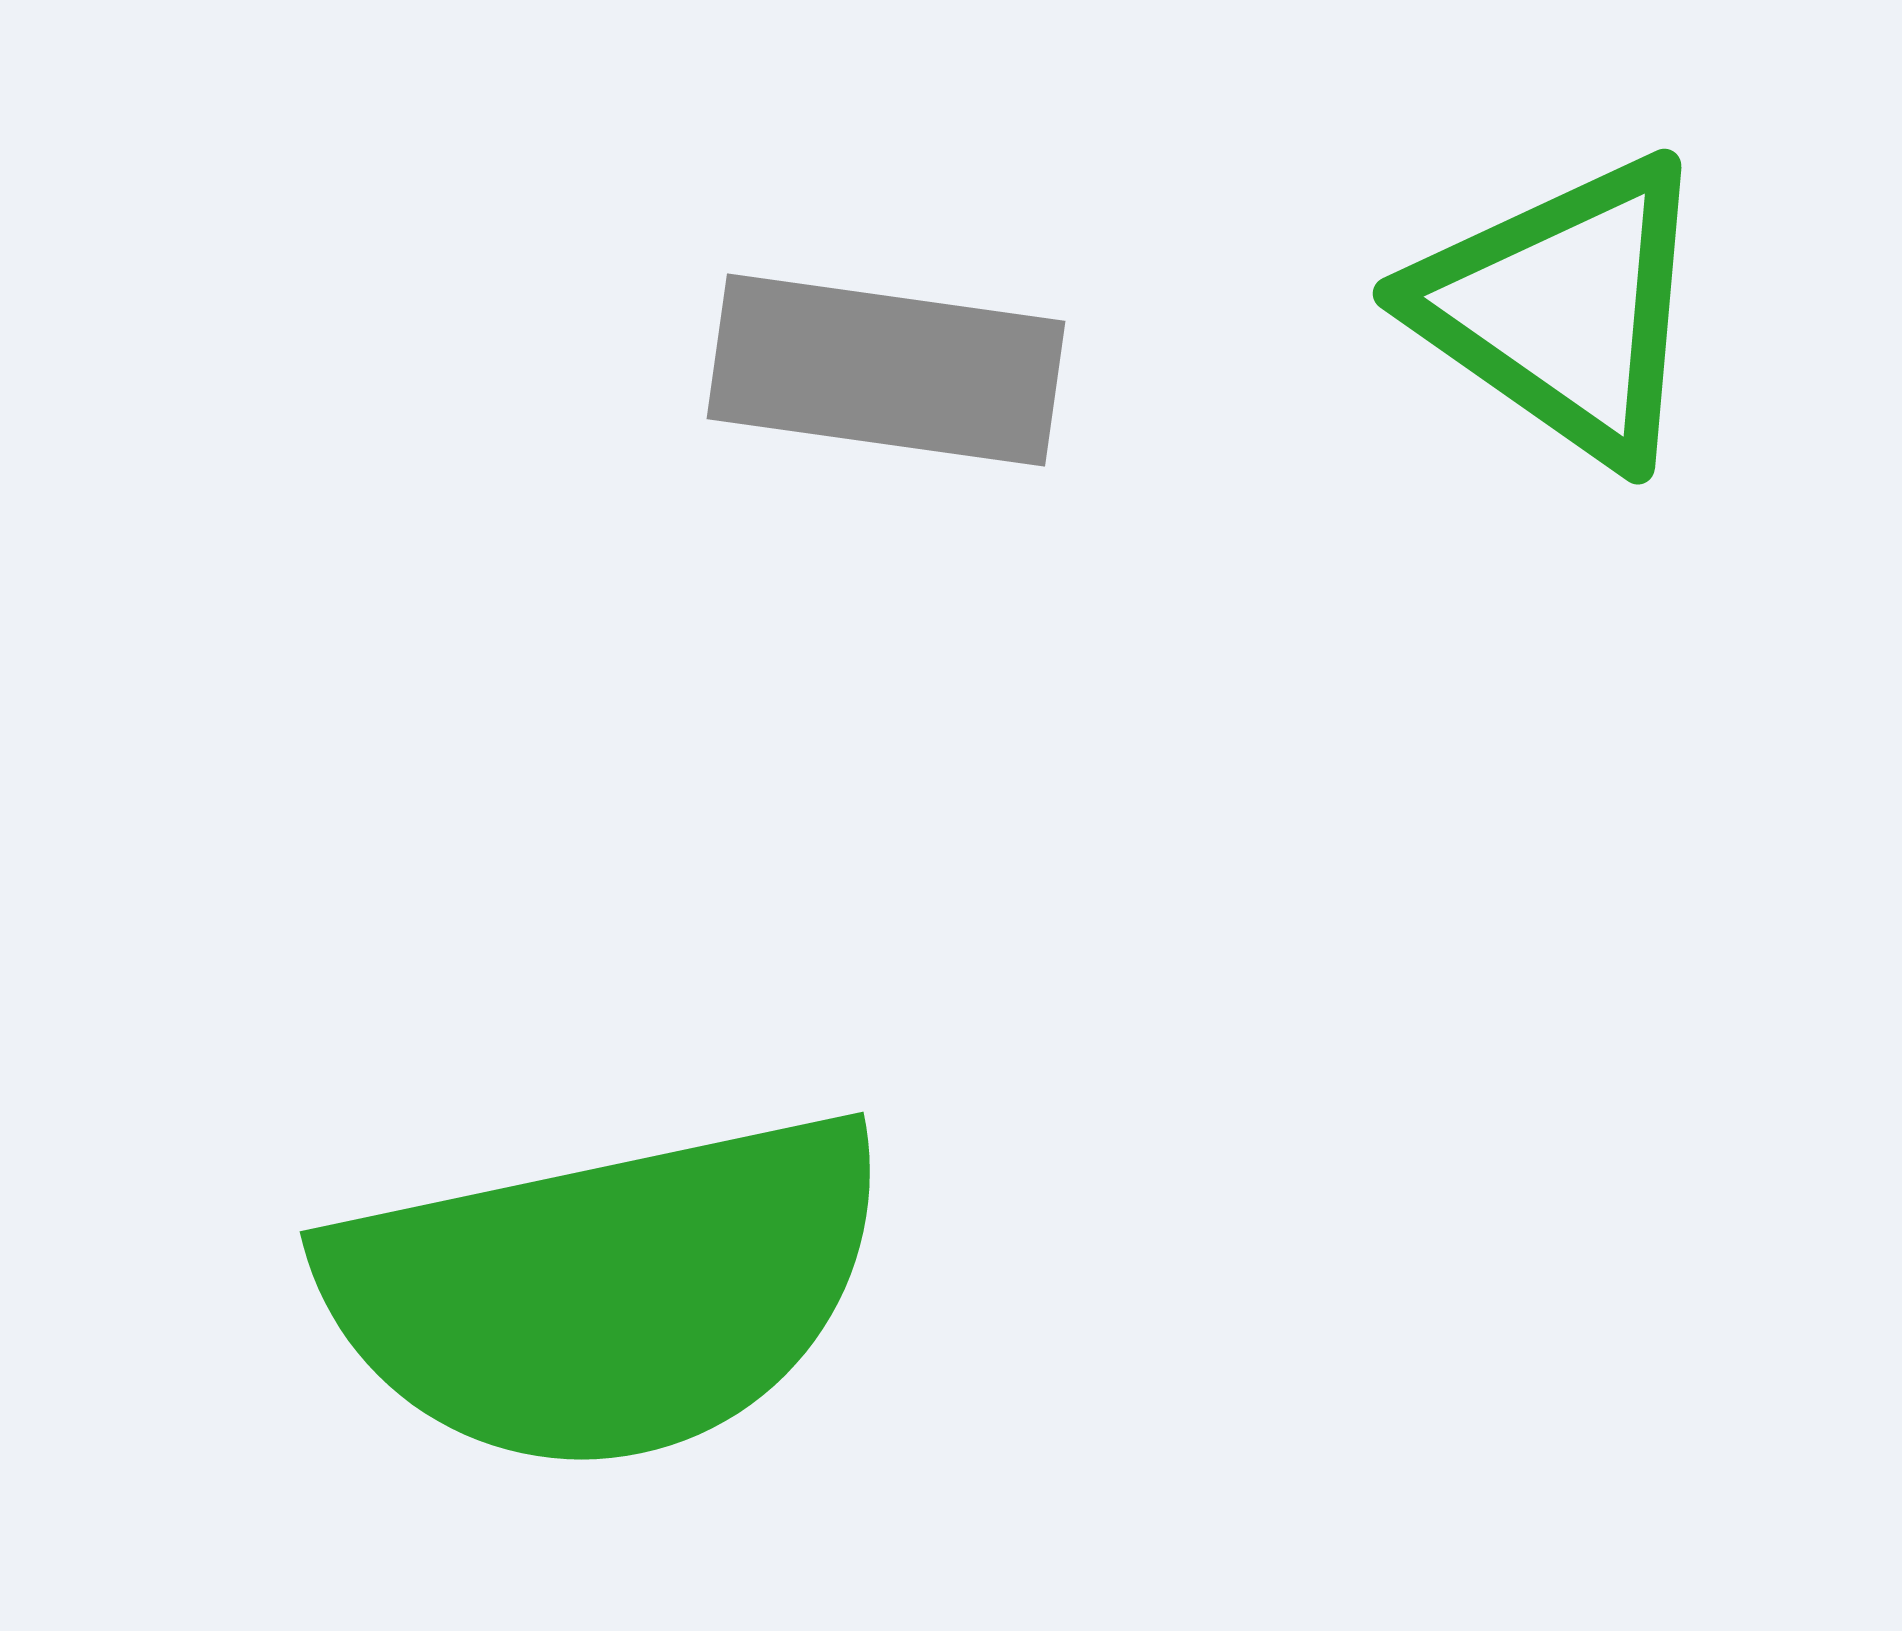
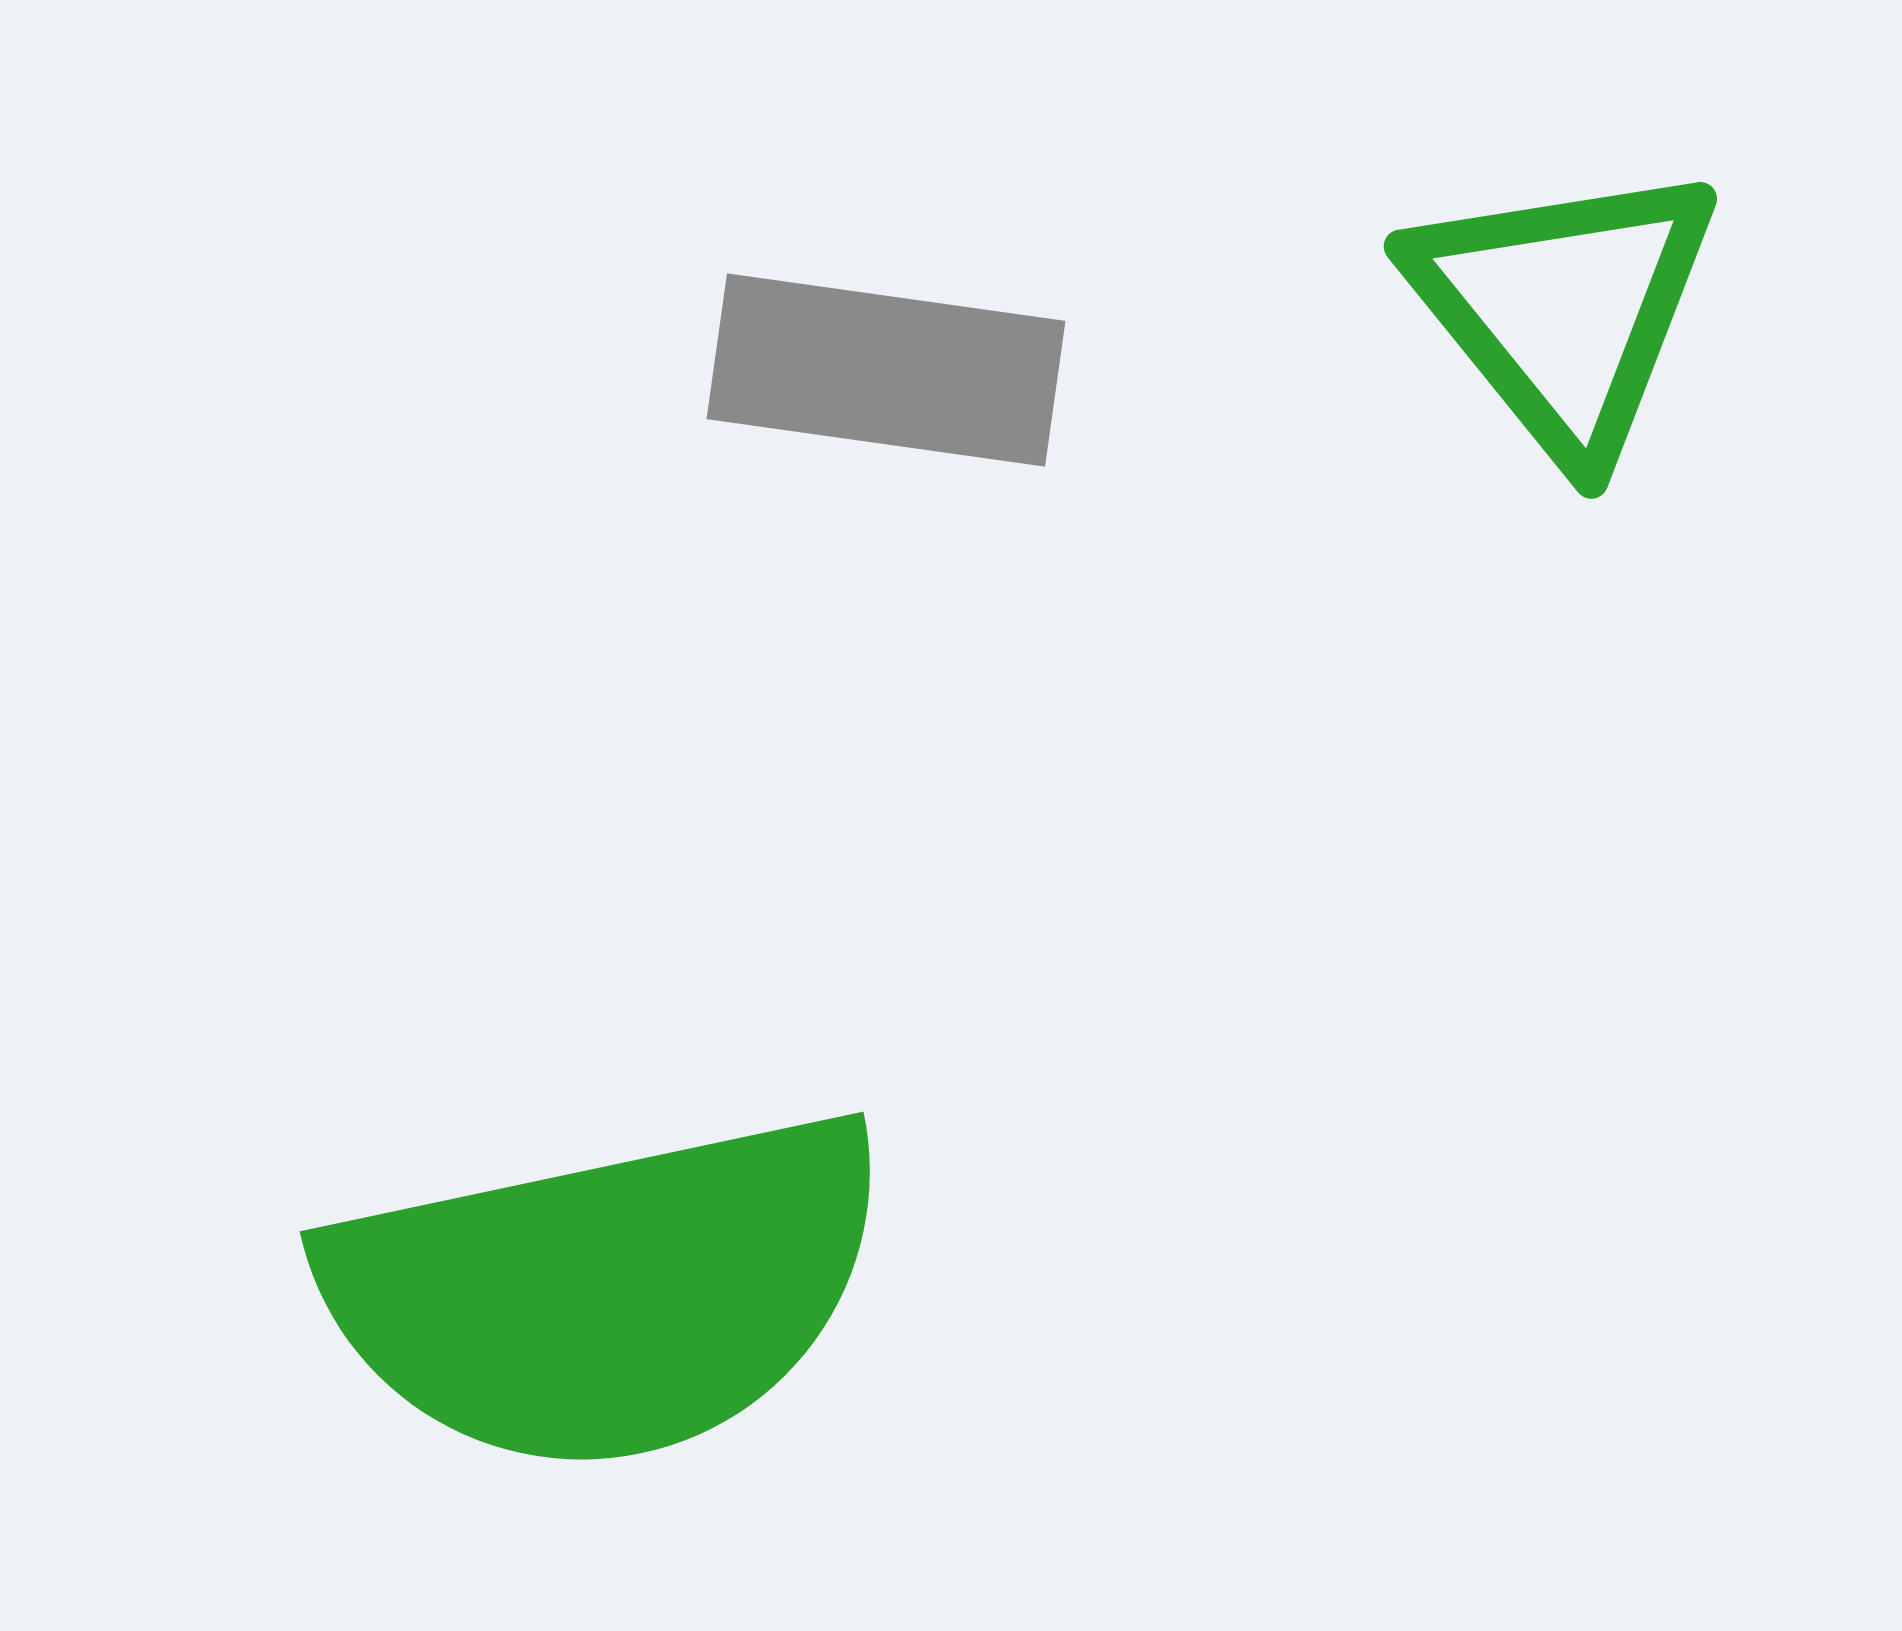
green triangle: rotated 16 degrees clockwise
